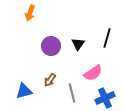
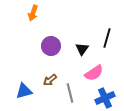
orange arrow: moved 3 px right
black triangle: moved 4 px right, 5 px down
pink semicircle: moved 1 px right
brown arrow: rotated 16 degrees clockwise
gray line: moved 2 px left
